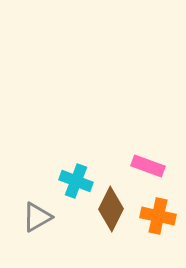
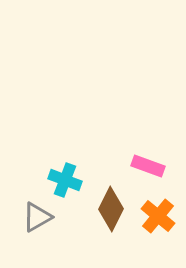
cyan cross: moved 11 px left, 1 px up
orange cross: rotated 28 degrees clockwise
